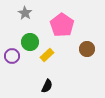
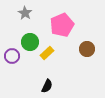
pink pentagon: rotated 15 degrees clockwise
yellow rectangle: moved 2 px up
